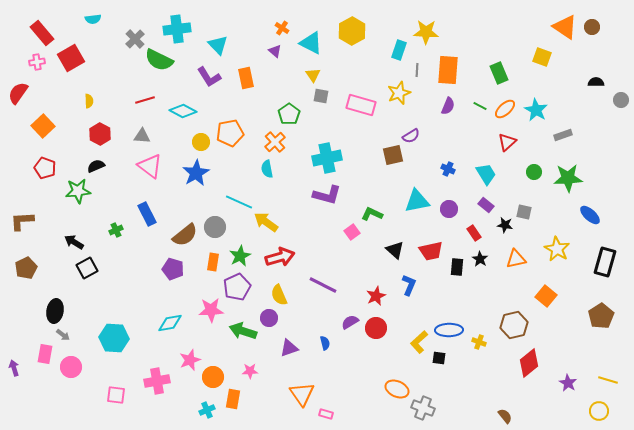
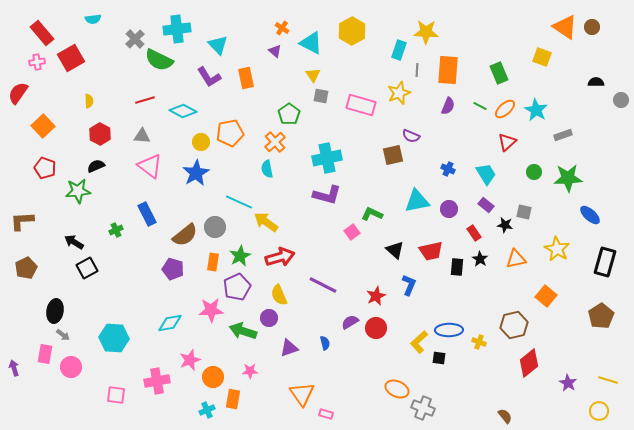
purple semicircle at (411, 136): rotated 54 degrees clockwise
